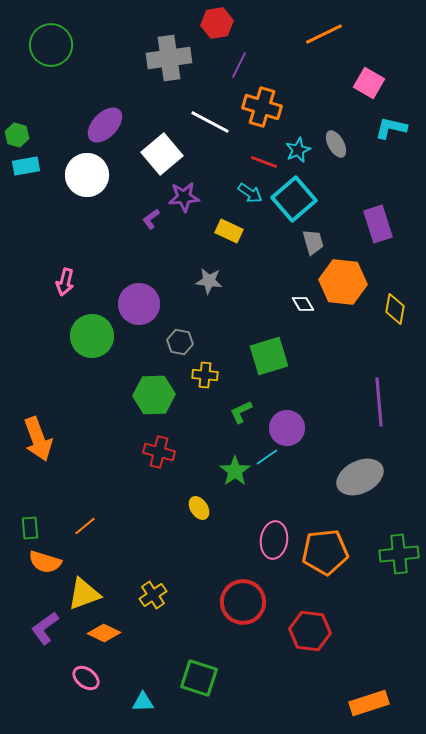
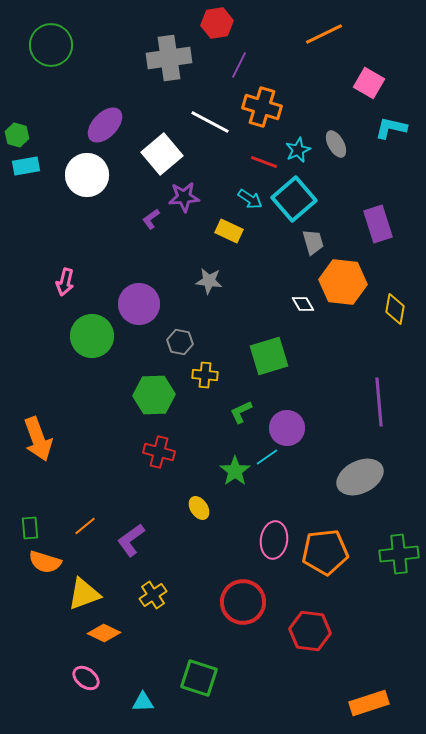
cyan arrow at (250, 193): moved 6 px down
purple L-shape at (45, 628): moved 86 px right, 88 px up
